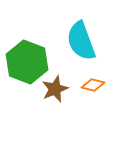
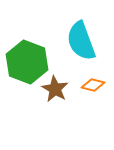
brown star: rotated 20 degrees counterclockwise
